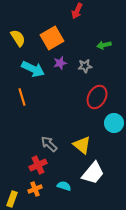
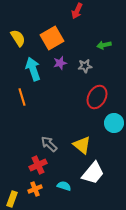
cyan arrow: rotated 135 degrees counterclockwise
